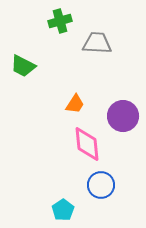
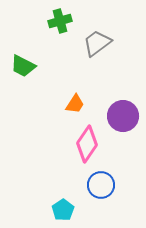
gray trapezoid: rotated 40 degrees counterclockwise
pink diamond: rotated 39 degrees clockwise
